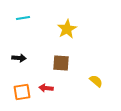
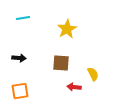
yellow semicircle: moved 3 px left, 7 px up; rotated 24 degrees clockwise
red arrow: moved 28 px right, 1 px up
orange square: moved 2 px left, 1 px up
